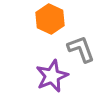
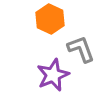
purple star: moved 1 px right, 1 px up
